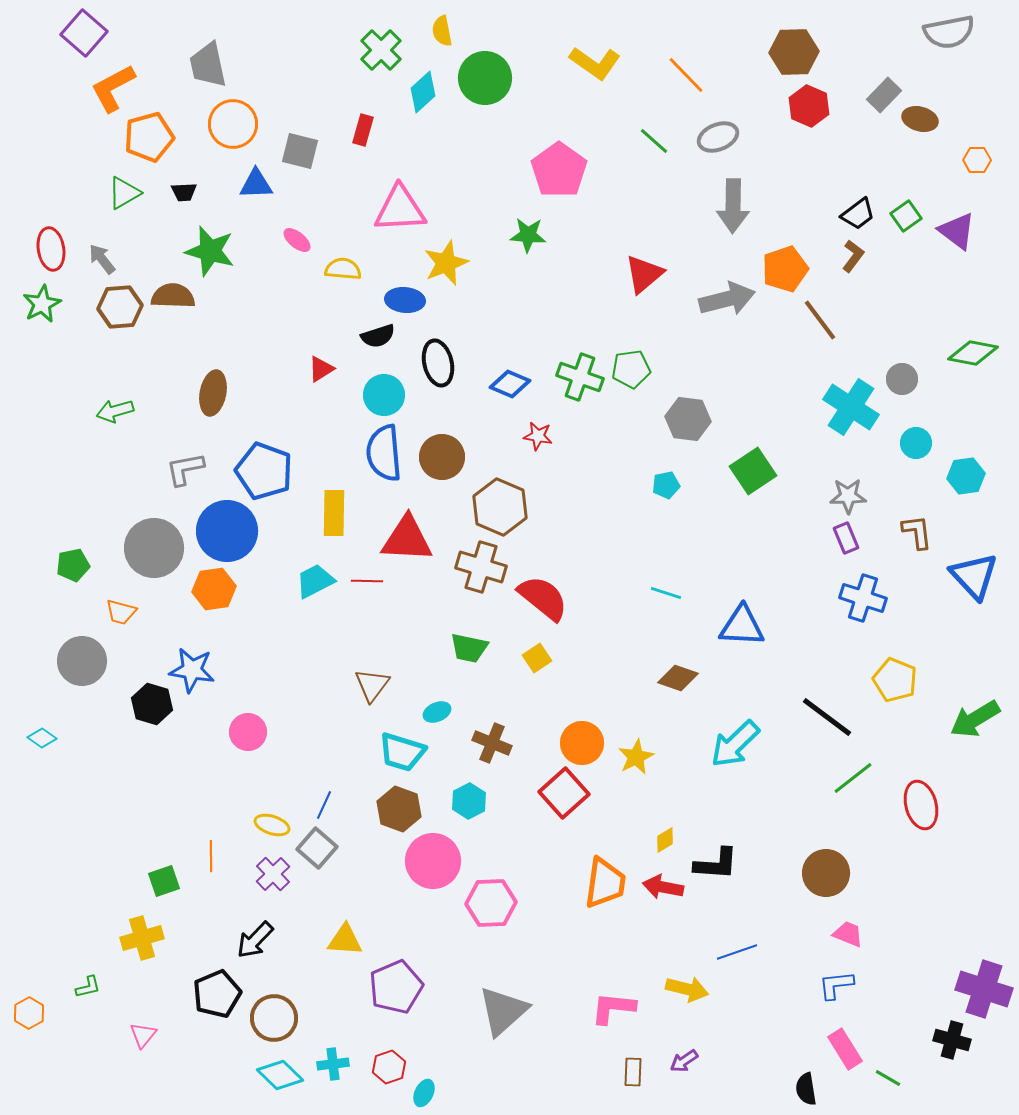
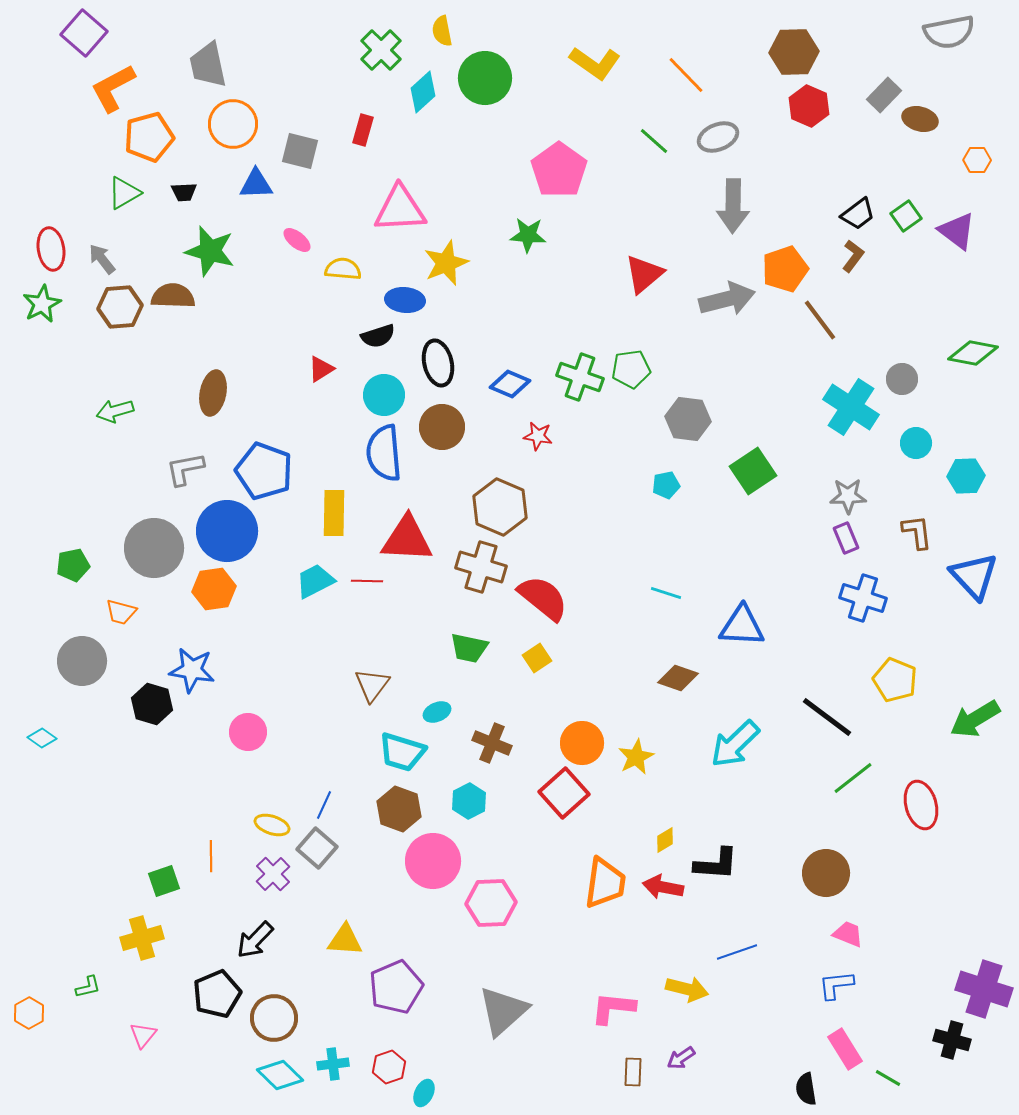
brown circle at (442, 457): moved 30 px up
cyan hexagon at (966, 476): rotated 6 degrees clockwise
purple arrow at (684, 1061): moved 3 px left, 3 px up
